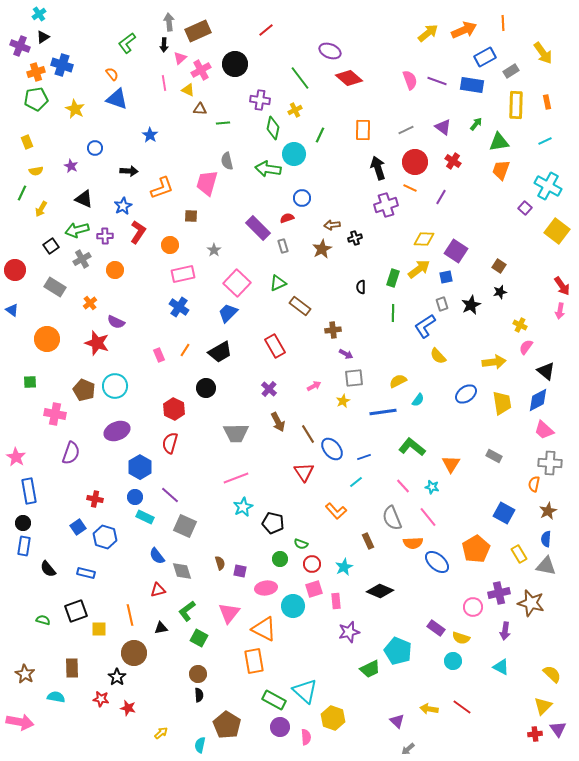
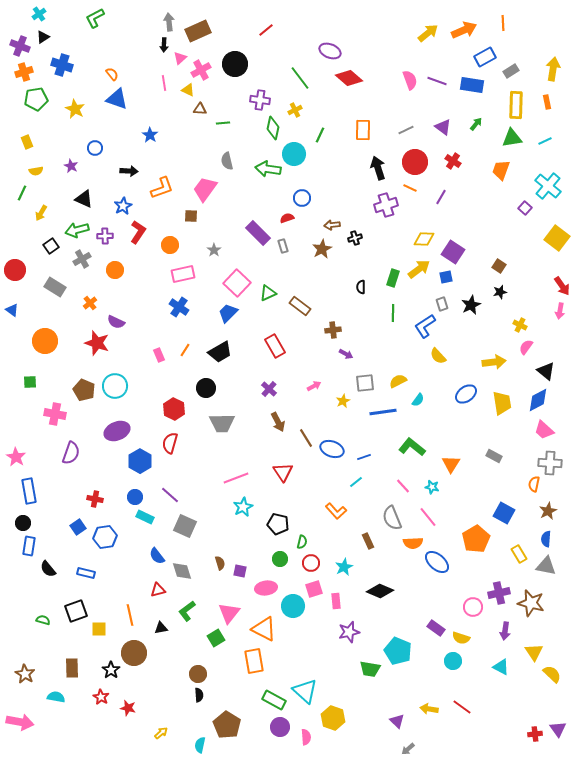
green L-shape at (127, 43): moved 32 px left, 25 px up; rotated 10 degrees clockwise
yellow arrow at (543, 53): moved 10 px right, 16 px down; rotated 135 degrees counterclockwise
orange cross at (36, 72): moved 12 px left
green triangle at (499, 142): moved 13 px right, 4 px up
pink trapezoid at (207, 183): moved 2 px left, 6 px down; rotated 20 degrees clockwise
cyan cross at (548, 186): rotated 12 degrees clockwise
yellow arrow at (41, 209): moved 4 px down
purple rectangle at (258, 228): moved 5 px down
yellow square at (557, 231): moved 7 px down
purple square at (456, 251): moved 3 px left, 1 px down
green triangle at (278, 283): moved 10 px left, 10 px down
orange circle at (47, 339): moved 2 px left, 2 px down
gray square at (354, 378): moved 11 px right, 5 px down
gray trapezoid at (236, 433): moved 14 px left, 10 px up
brown line at (308, 434): moved 2 px left, 4 px down
blue ellipse at (332, 449): rotated 30 degrees counterclockwise
blue hexagon at (140, 467): moved 6 px up
red triangle at (304, 472): moved 21 px left
black pentagon at (273, 523): moved 5 px right, 1 px down
blue hexagon at (105, 537): rotated 25 degrees counterclockwise
green semicircle at (301, 544): moved 1 px right, 2 px up; rotated 96 degrees counterclockwise
blue rectangle at (24, 546): moved 5 px right
orange pentagon at (476, 549): moved 10 px up
red circle at (312, 564): moved 1 px left, 1 px up
green square at (199, 638): moved 17 px right; rotated 30 degrees clockwise
green trapezoid at (370, 669): rotated 35 degrees clockwise
black star at (117, 677): moved 6 px left, 7 px up
red star at (101, 699): moved 2 px up; rotated 21 degrees clockwise
yellow triangle at (543, 706): moved 9 px left, 54 px up; rotated 18 degrees counterclockwise
